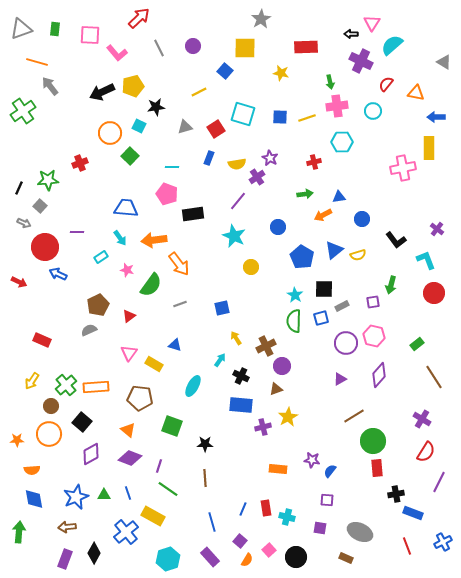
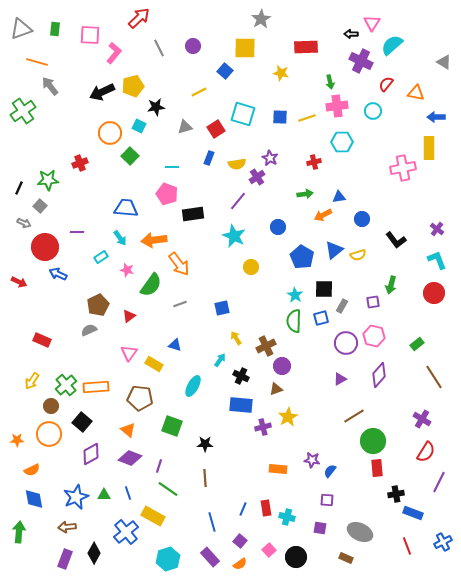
pink L-shape at (117, 53): moved 3 px left; rotated 100 degrees counterclockwise
cyan L-shape at (426, 260): moved 11 px right
gray rectangle at (342, 306): rotated 32 degrees counterclockwise
orange semicircle at (32, 470): rotated 21 degrees counterclockwise
orange semicircle at (247, 560): moved 7 px left, 4 px down; rotated 24 degrees clockwise
